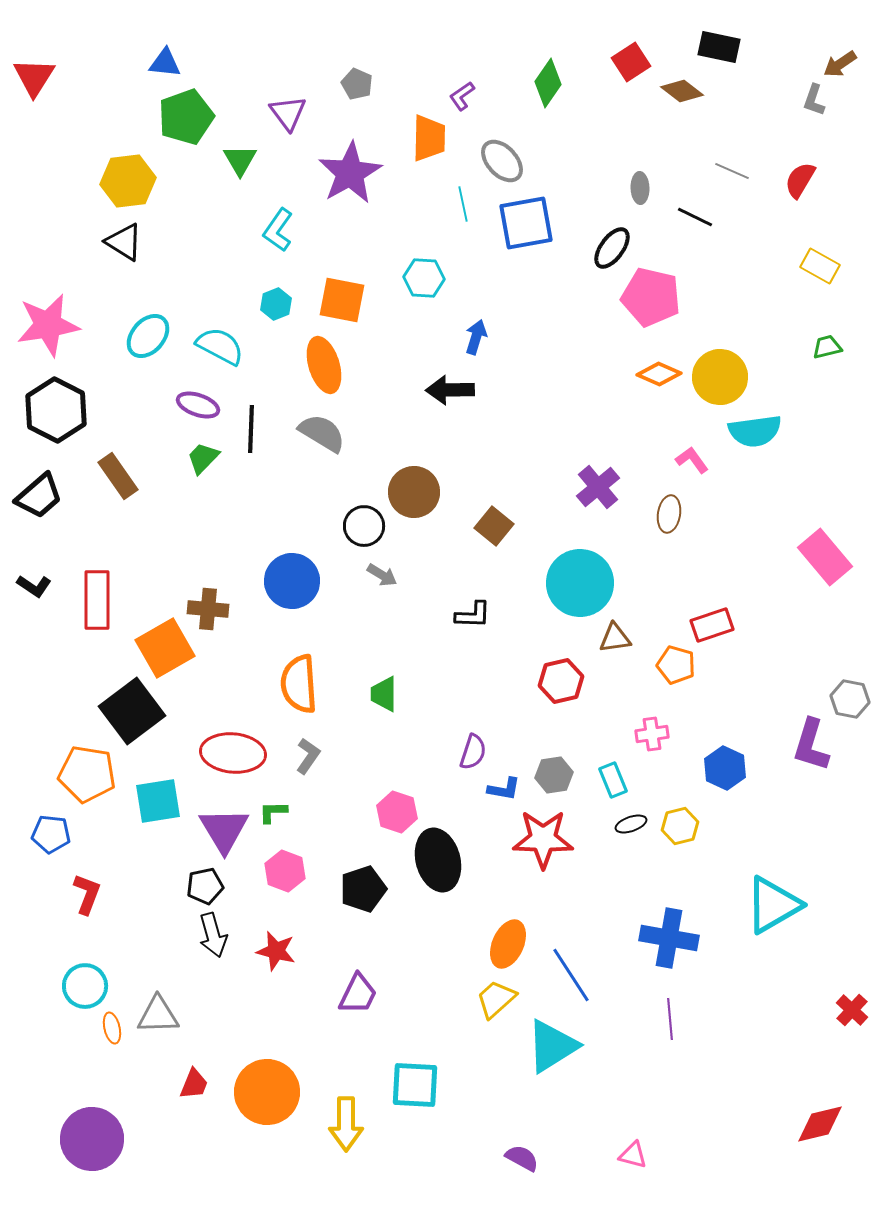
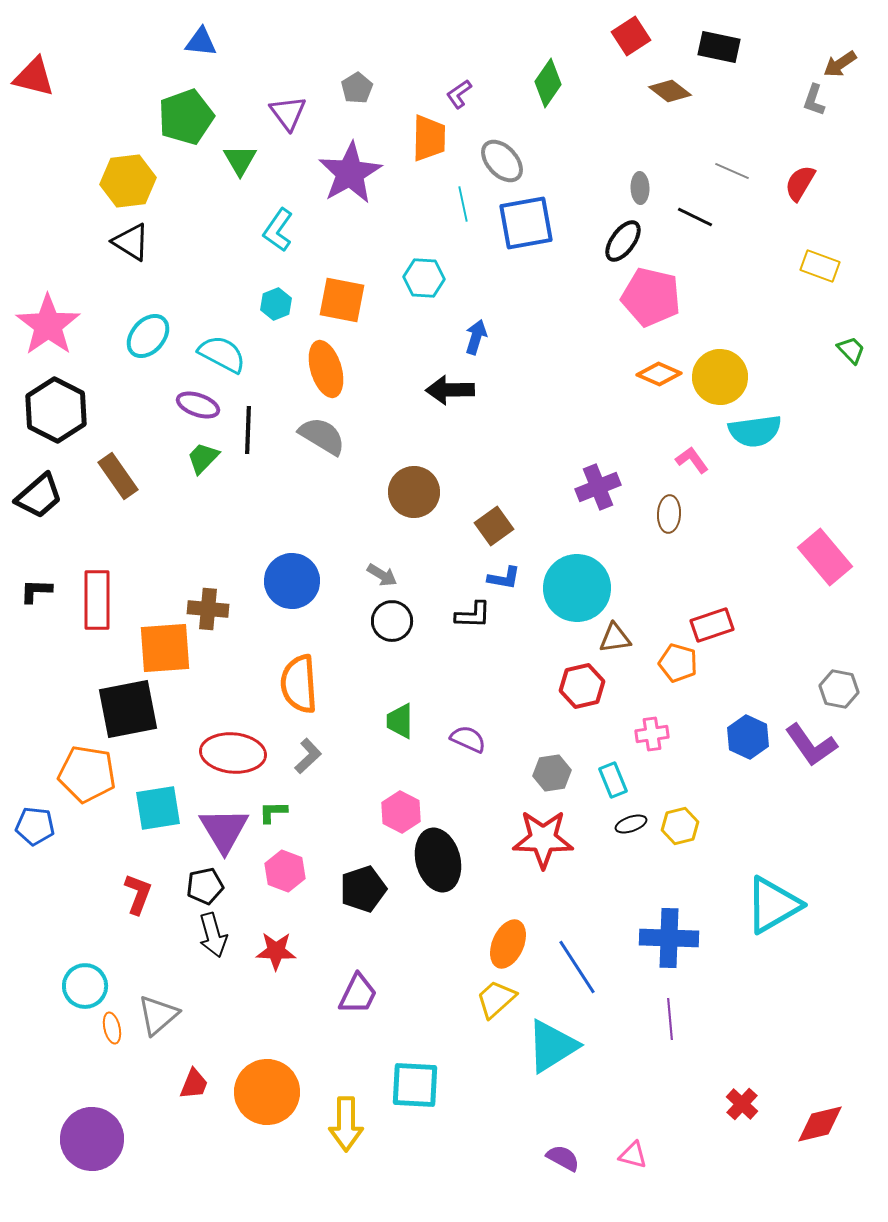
red square at (631, 62): moved 26 px up
blue triangle at (165, 63): moved 36 px right, 21 px up
red triangle at (34, 77): rotated 48 degrees counterclockwise
gray pentagon at (357, 84): moved 4 px down; rotated 16 degrees clockwise
brown diamond at (682, 91): moved 12 px left
purple L-shape at (462, 96): moved 3 px left, 2 px up
red semicircle at (800, 180): moved 3 px down
black triangle at (124, 242): moved 7 px right
black ellipse at (612, 248): moved 11 px right, 7 px up
yellow rectangle at (820, 266): rotated 9 degrees counterclockwise
pink star at (48, 325): rotated 26 degrees counterclockwise
cyan semicircle at (220, 346): moved 2 px right, 8 px down
green trapezoid at (827, 347): moved 24 px right, 3 px down; rotated 60 degrees clockwise
orange ellipse at (324, 365): moved 2 px right, 4 px down
black line at (251, 429): moved 3 px left, 1 px down
gray semicircle at (322, 433): moved 3 px down
purple cross at (598, 487): rotated 18 degrees clockwise
brown ellipse at (669, 514): rotated 6 degrees counterclockwise
black circle at (364, 526): moved 28 px right, 95 px down
brown square at (494, 526): rotated 15 degrees clockwise
cyan circle at (580, 583): moved 3 px left, 5 px down
black L-shape at (34, 586): moved 2 px right, 5 px down; rotated 148 degrees clockwise
orange square at (165, 648): rotated 26 degrees clockwise
orange pentagon at (676, 665): moved 2 px right, 2 px up
red hexagon at (561, 681): moved 21 px right, 5 px down
green trapezoid at (384, 694): moved 16 px right, 27 px down
gray hexagon at (850, 699): moved 11 px left, 10 px up
black square at (132, 711): moved 4 px left, 2 px up; rotated 26 degrees clockwise
purple L-shape at (811, 745): rotated 52 degrees counterclockwise
purple semicircle at (473, 752): moved 5 px left, 13 px up; rotated 84 degrees counterclockwise
gray L-shape at (308, 756): rotated 12 degrees clockwise
blue hexagon at (725, 768): moved 23 px right, 31 px up
gray hexagon at (554, 775): moved 2 px left, 2 px up
blue L-shape at (504, 789): moved 211 px up
cyan square at (158, 801): moved 7 px down
pink hexagon at (397, 812): moved 4 px right; rotated 9 degrees clockwise
blue pentagon at (51, 834): moved 16 px left, 8 px up
red L-shape at (87, 894): moved 51 px right
blue cross at (669, 938): rotated 8 degrees counterclockwise
red star at (276, 951): rotated 12 degrees counterclockwise
blue line at (571, 975): moved 6 px right, 8 px up
red cross at (852, 1010): moved 110 px left, 94 px down
gray triangle at (158, 1015): rotated 39 degrees counterclockwise
purple semicircle at (522, 1158): moved 41 px right
